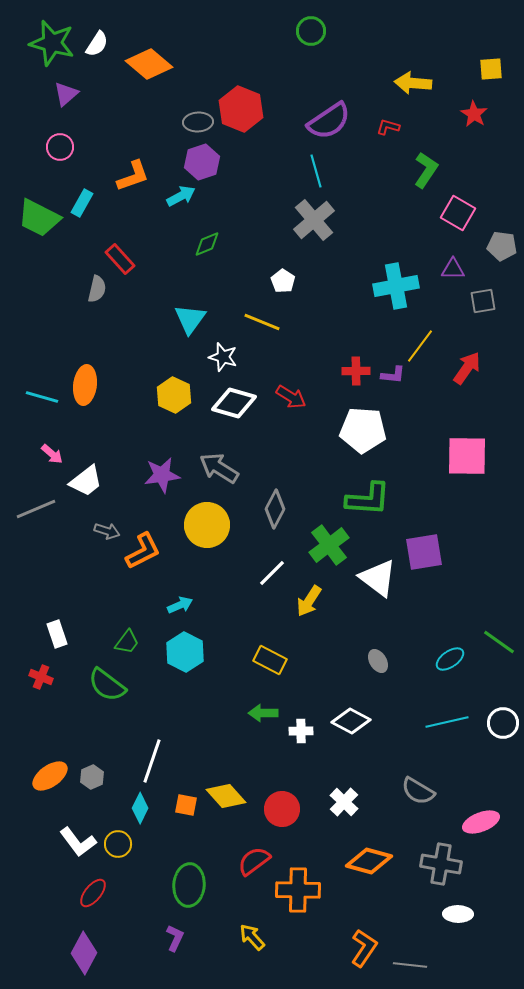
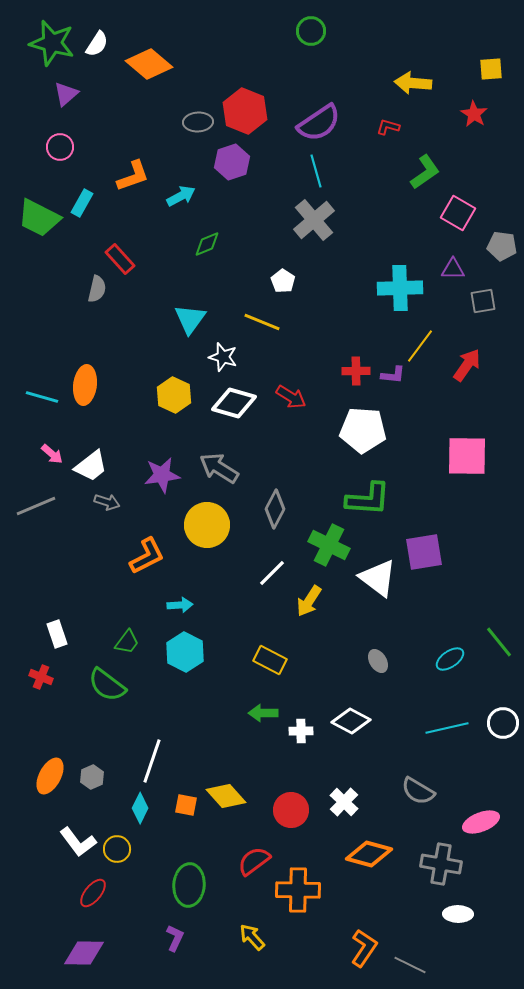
red hexagon at (241, 109): moved 4 px right, 2 px down
purple semicircle at (329, 121): moved 10 px left, 2 px down
purple hexagon at (202, 162): moved 30 px right
green L-shape at (426, 170): moved 1 px left, 2 px down; rotated 21 degrees clockwise
cyan cross at (396, 286): moved 4 px right, 2 px down; rotated 9 degrees clockwise
red arrow at (467, 368): moved 3 px up
white trapezoid at (86, 481): moved 5 px right, 15 px up
gray line at (36, 509): moved 3 px up
gray arrow at (107, 531): moved 29 px up
green cross at (329, 545): rotated 27 degrees counterclockwise
orange L-shape at (143, 551): moved 4 px right, 5 px down
cyan arrow at (180, 605): rotated 20 degrees clockwise
green line at (499, 642): rotated 16 degrees clockwise
cyan line at (447, 722): moved 6 px down
orange ellipse at (50, 776): rotated 27 degrees counterclockwise
red circle at (282, 809): moved 9 px right, 1 px down
yellow circle at (118, 844): moved 1 px left, 5 px down
orange diamond at (369, 861): moved 7 px up
purple diamond at (84, 953): rotated 63 degrees clockwise
gray line at (410, 965): rotated 20 degrees clockwise
